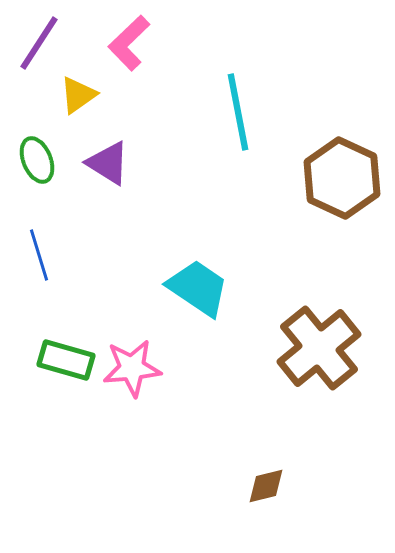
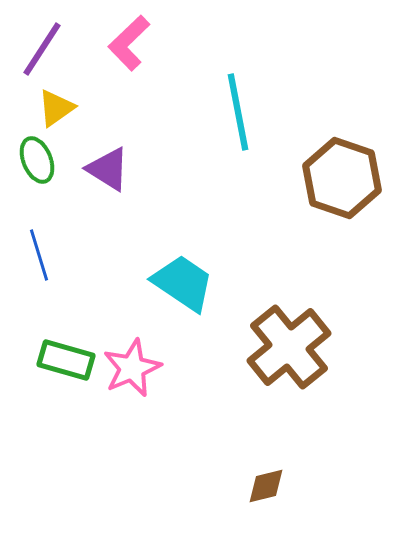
purple line: moved 3 px right, 6 px down
yellow triangle: moved 22 px left, 13 px down
purple triangle: moved 6 px down
brown hexagon: rotated 6 degrees counterclockwise
cyan trapezoid: moved 15 px left, 5 px up
brown cross: moved 30 px left, 1 px up
pink star: rotated 18 degrees counterclockwise
